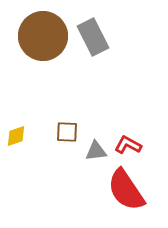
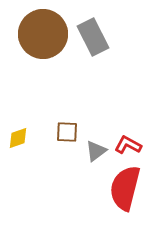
brown circle: moved 2 px up
yellow diamond: moved 2 px right, 2 px down
gray triangle: rotated 30 degrees counterclockwise
red semicircle: moved 1 px left, 2 px up; rotated 48 degrees clockwise
